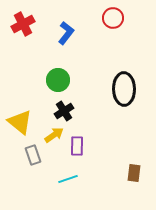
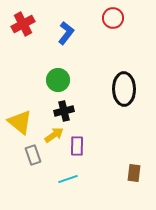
black cross: rotated 18 degrees clockwise
